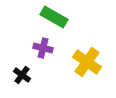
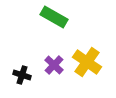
purple cross: moved 11 px right, 17 px down; rotated 30 degrees clockwise
black cross: rotated 18 degrees counterclockwise
